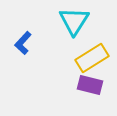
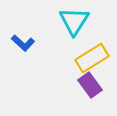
blue L-shape: rotated 90 degrees counterclockwise
purple rectangle: rotated 40 degrees clockwise
